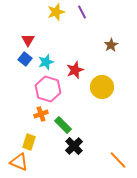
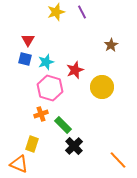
blue square: rotated 24 degrees counterclockwise
pink hexagon: moved 2 px right, 1 px up
yellow rectangle: moved 3 px right, 2 px down
orange triangle: moved 2 px down
